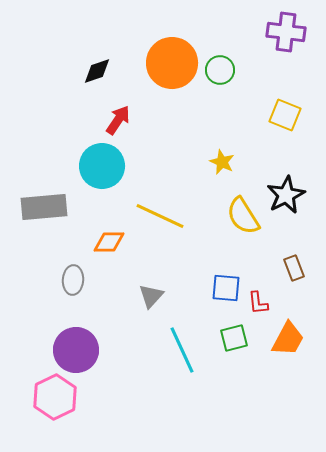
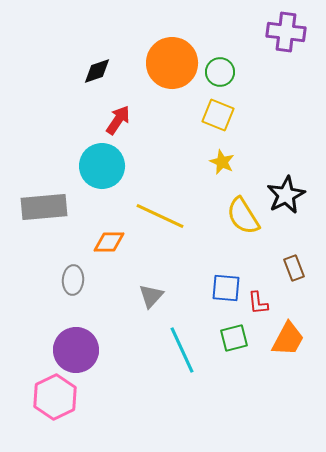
green circle: moved 2 px down
yellow square: moved 67 px left
